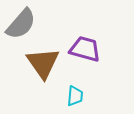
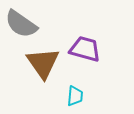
gray semicircle: rotated 84 degrees clockwise
